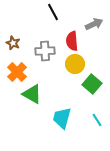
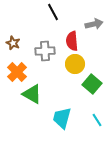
gray arrow: rotated 12 degrees clockwise
